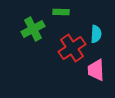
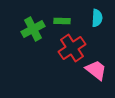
green rectangle: moved 1 px right, 9 px down
cyan semicircle: moved 1 px right, 16 px up
pink trapezoid: rotated 130 degrees clockwise
